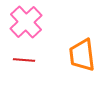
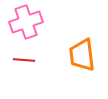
pink cross: rotated 24 degrees clockwise
